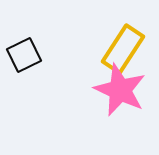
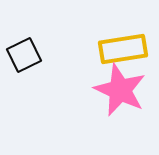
yellow rectangle: rotated 48 degrees clockwise
